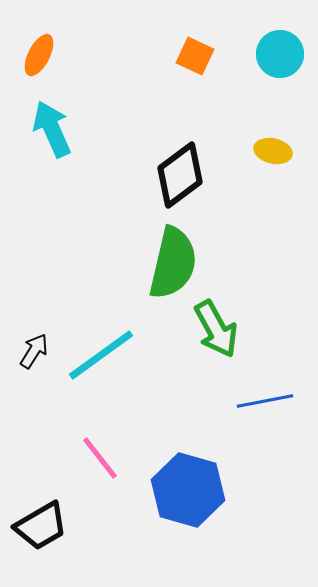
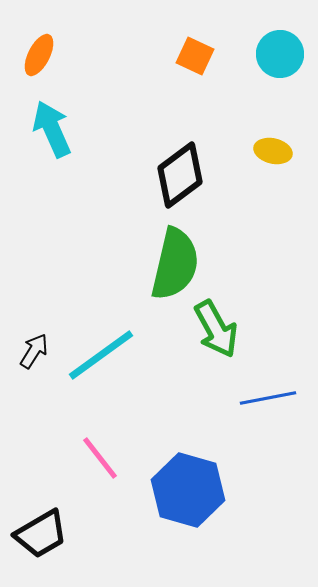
green semicircle: moved 2 px right, 1 px down
blue line: moved 3 px right, 3 px up
black trapezoid: moved 8 px down
